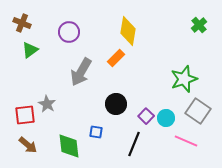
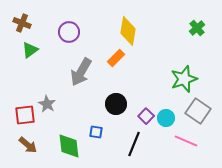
green cross: moved 2 px left, 3 px down
